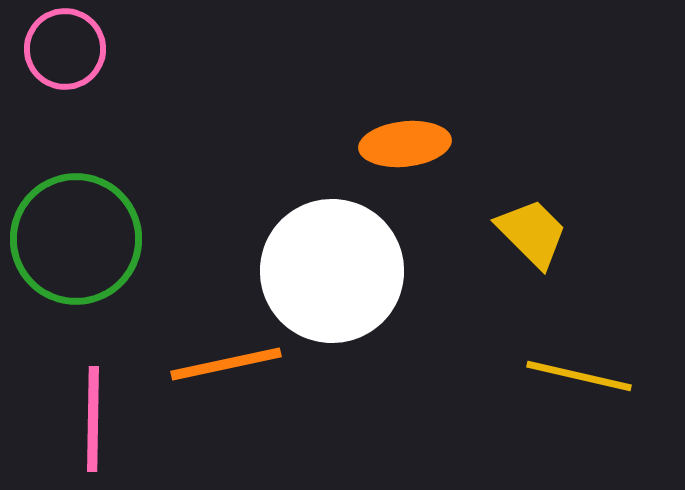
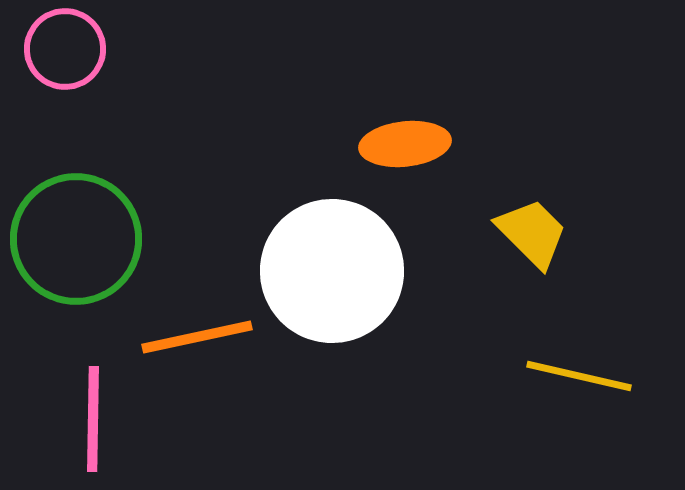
orange line: moved 29 px left, 27 px up
